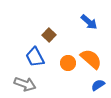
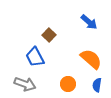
orange circle: moved 21 px down
blue semicircle: moved 1 px left; rotated 48 degrees counterclockwise
